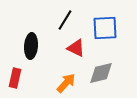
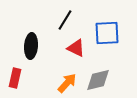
blue square: moved 2 px right, 5 px down
gray diamond: moved 3 px left, 7 px down
orange arrow: moved 1 px right
